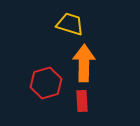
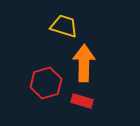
yellow trapezoid: moved 6 px left, 2 px down
red rectangle: rotated 70 degrees counterclockwise
